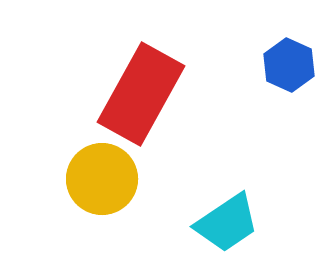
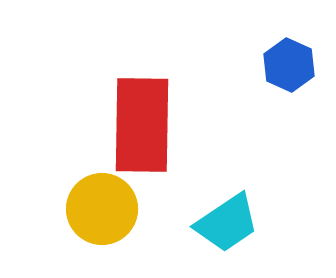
red rectangle: moved 1 px right, 31 px down; rotated 28 degrees counterclockwise
yellow circle: moved 30 px down
